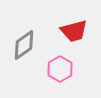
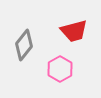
gray diamond: rotated 16 degrees counterclockwise
